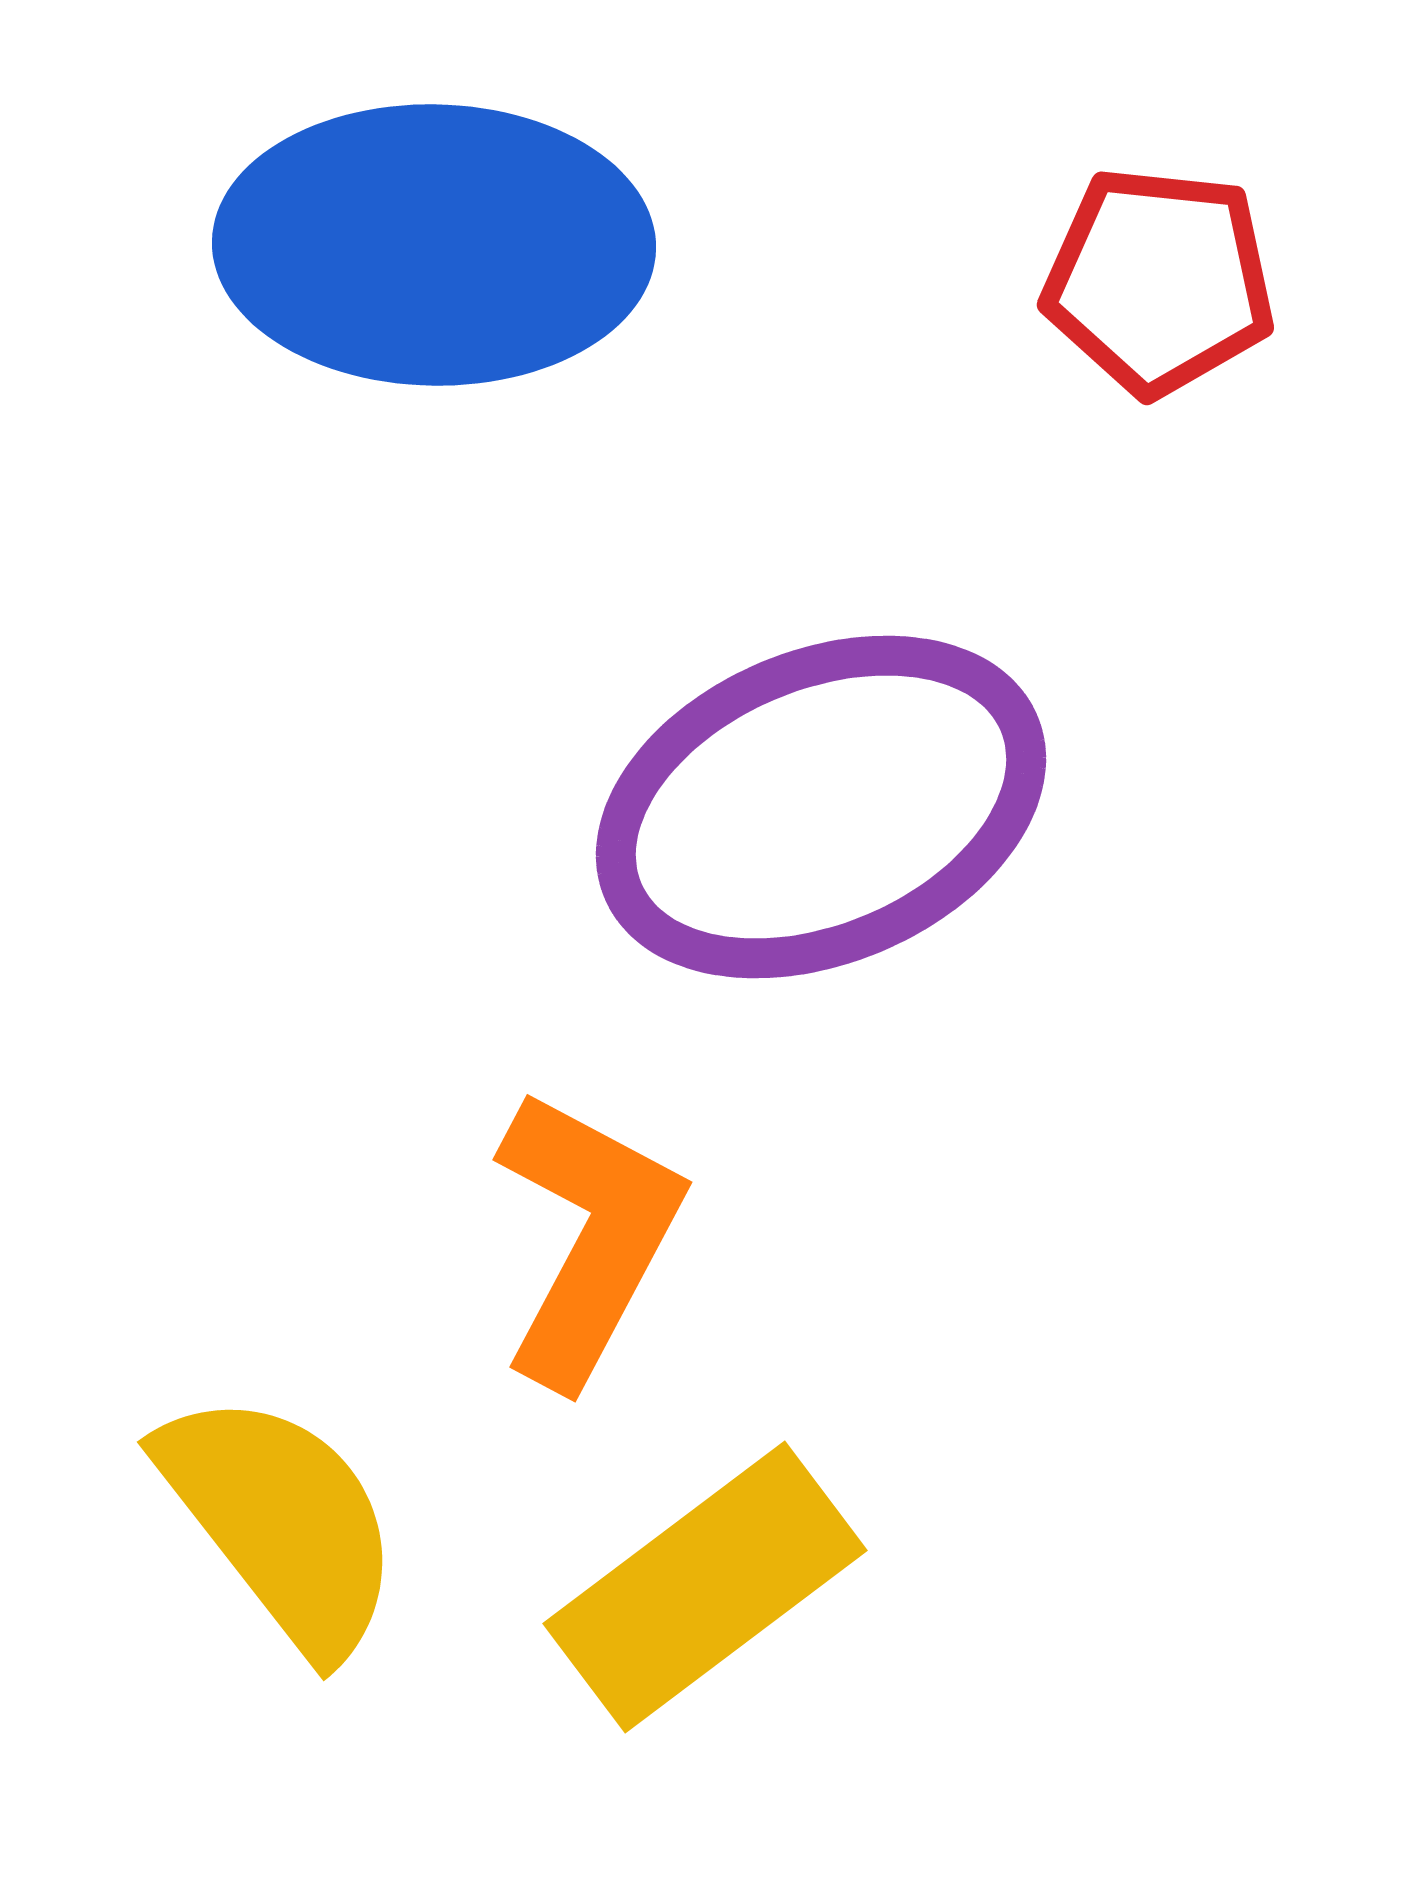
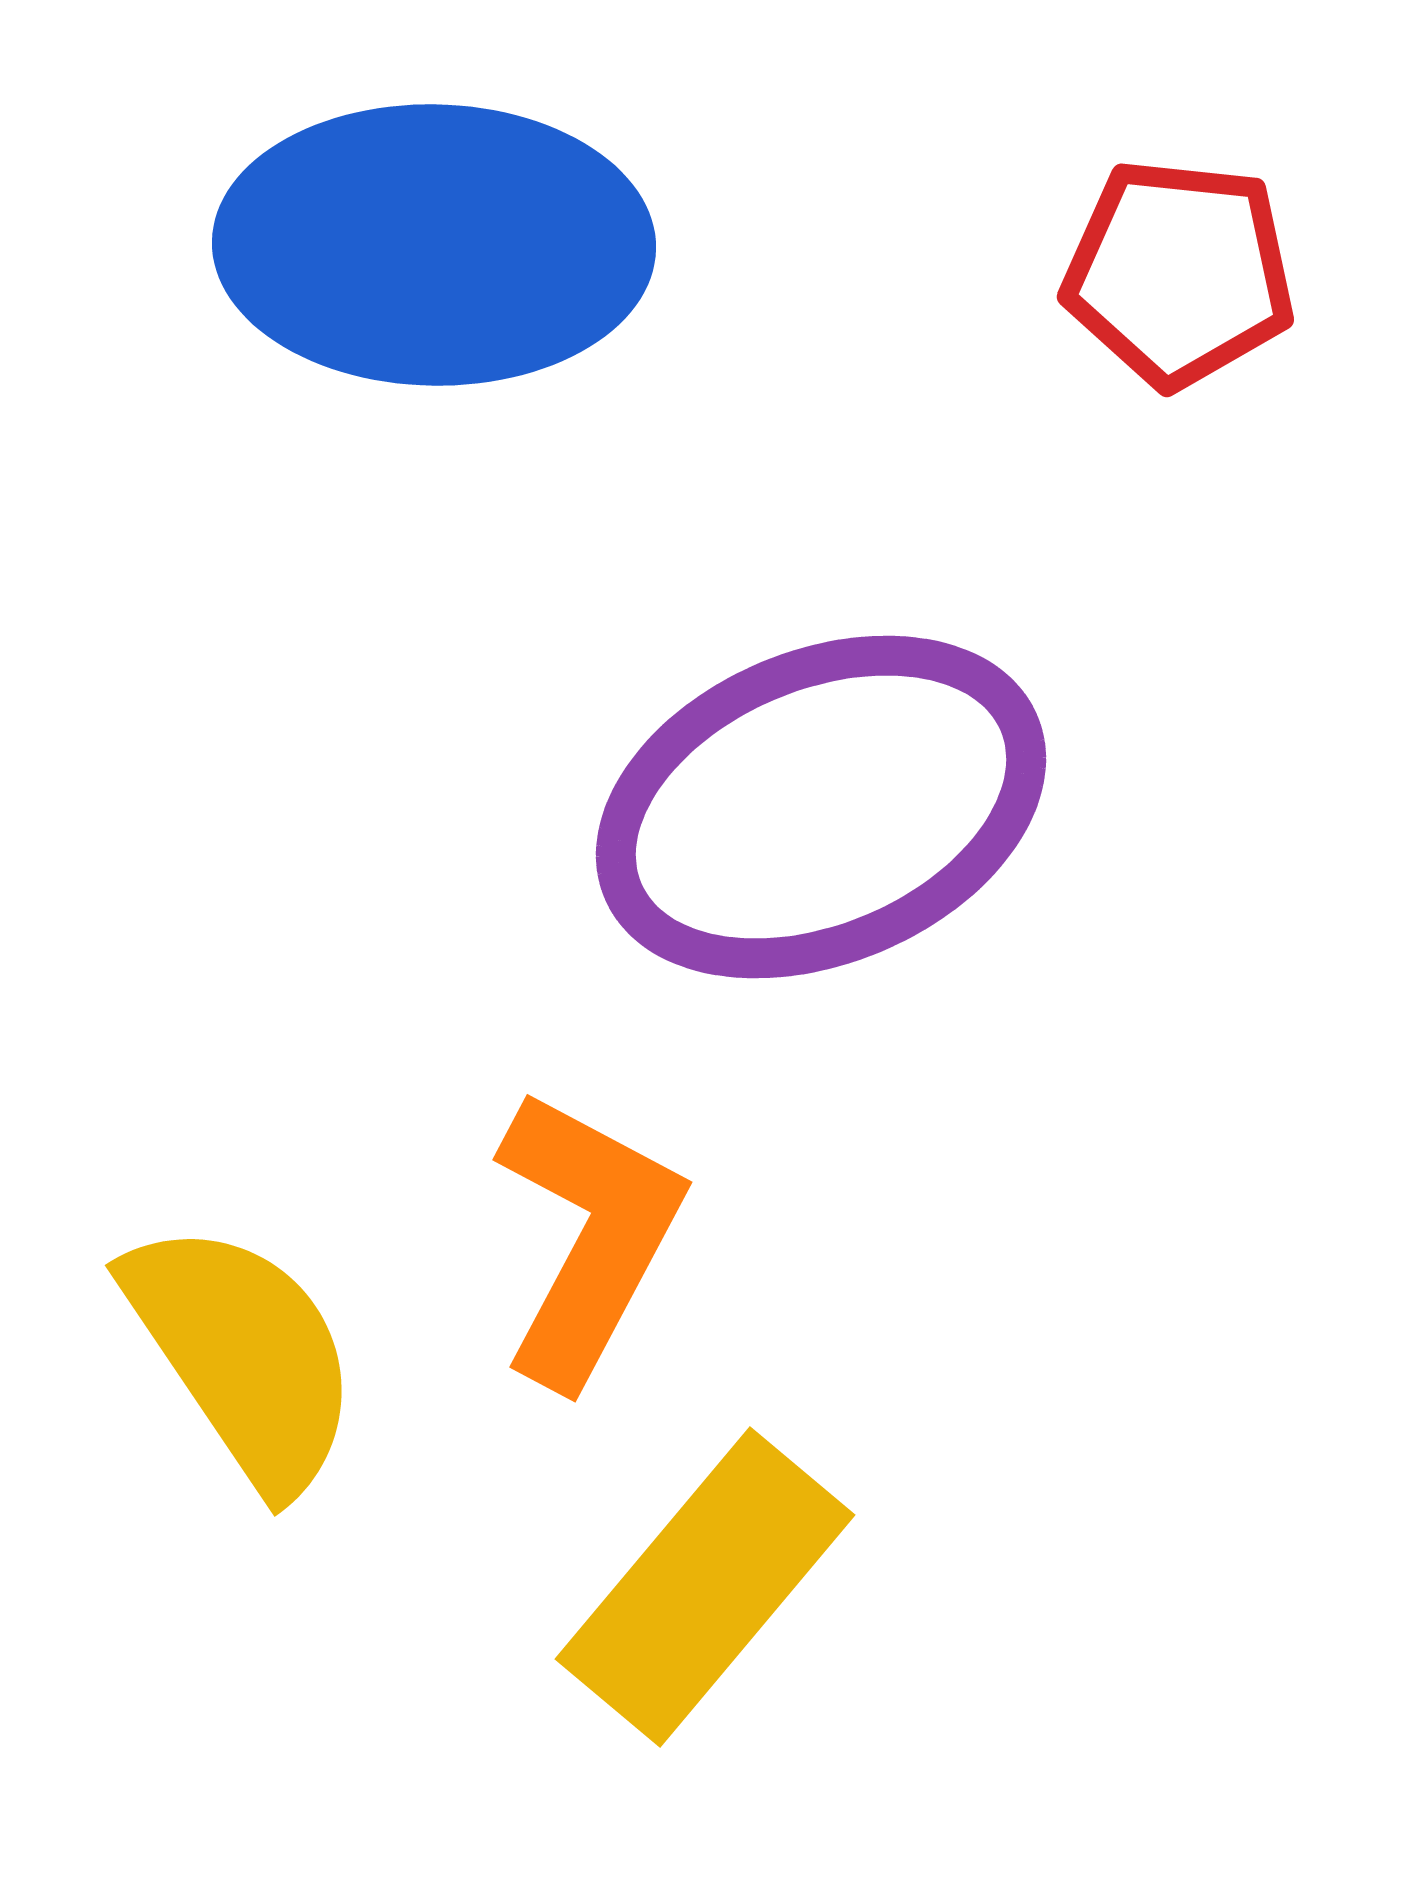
red pentagon: moved 20 px right, 8 px up
yellow semicircle: moved 38 px left, 167 px up; rotated 4 degrees clockwise
yellow rectangle: rotated 13 degrees counterclockwise
